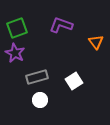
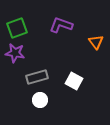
purple star: rotated 18 degrees counterclockwise
white square: rotated 30 degrees counterclockwise
